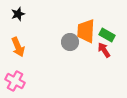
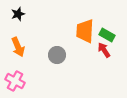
orange trapezoid: moved 1 px left
gray circle: moved 13 px left, 13 px down
